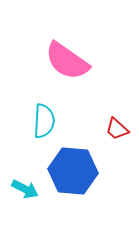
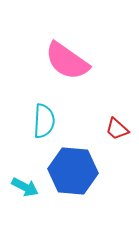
cyan arrow: moved 2 px up
